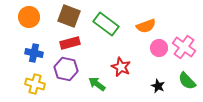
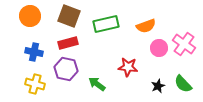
orange circle: moved 1 px right, 1 px up
green rectangle: rotated 50 degrees counterclockwise
red rectangle: moved 2 px left
pink cross: moved 3 px up
blue cross: moved 1 px up
red star: moved 7 px right; rotated 18 degrees counterclockwise
green semicircle: moved 4 px left, 3 px down
black star: rotated 24 degrees clockwise
